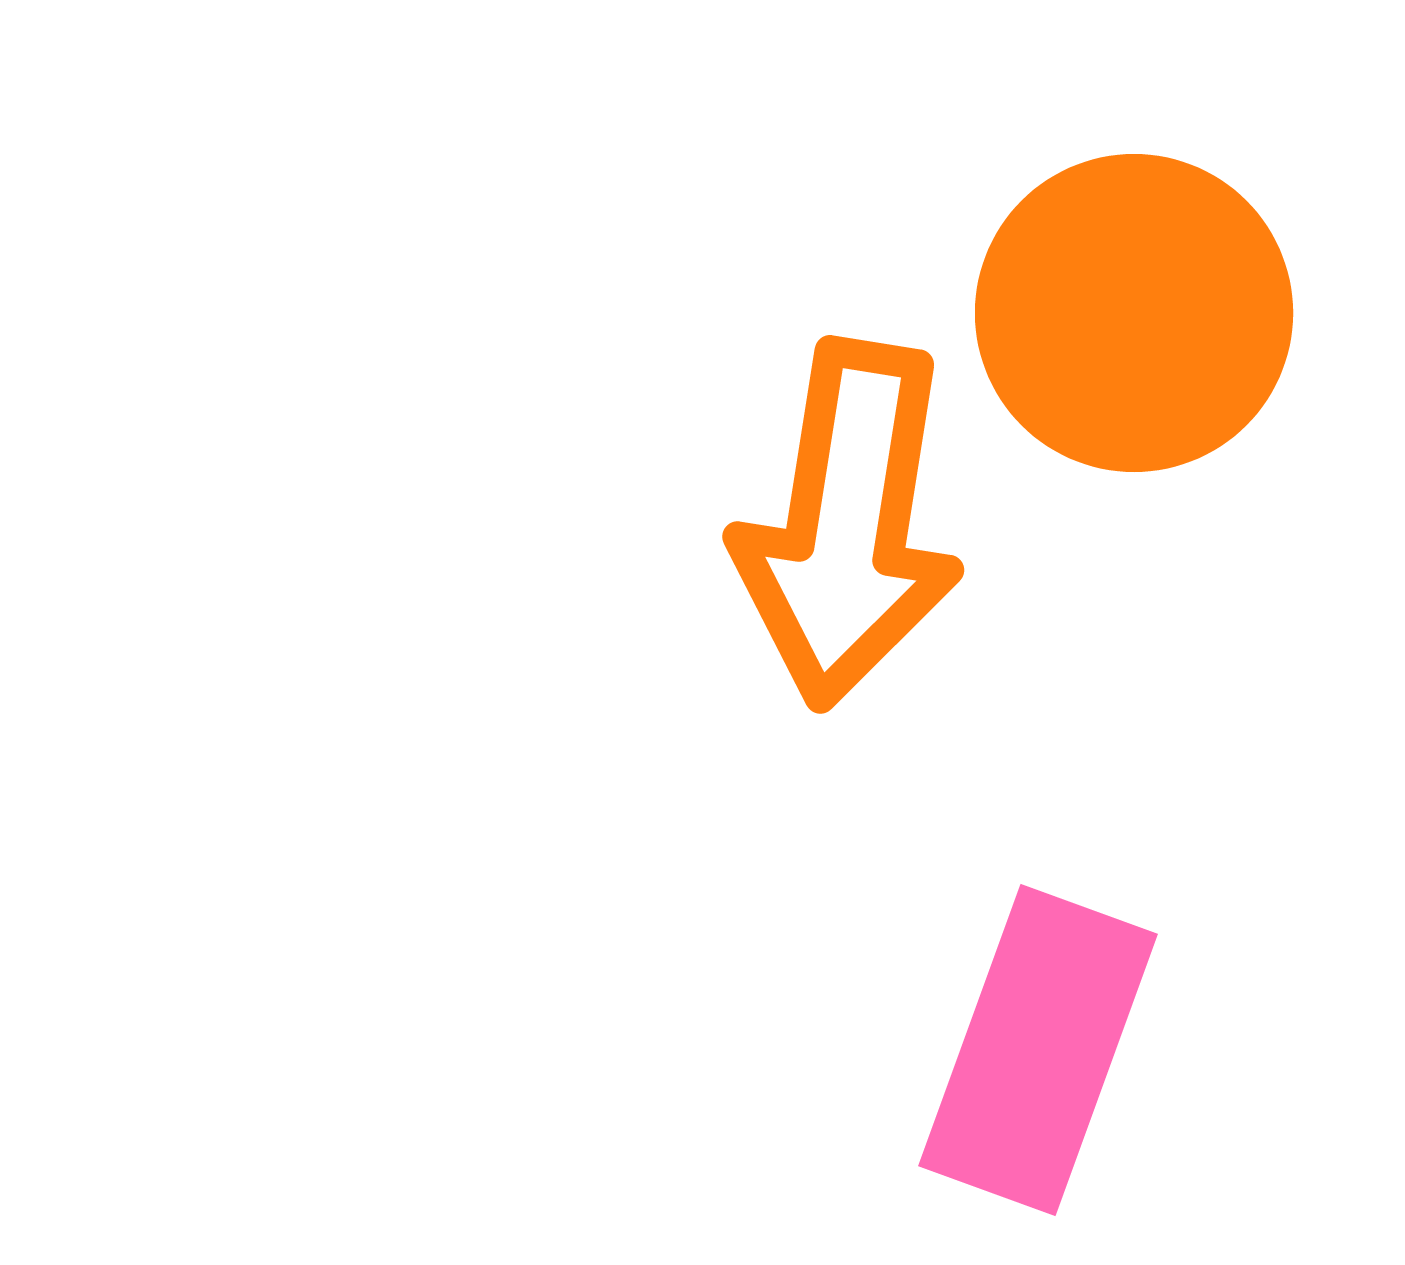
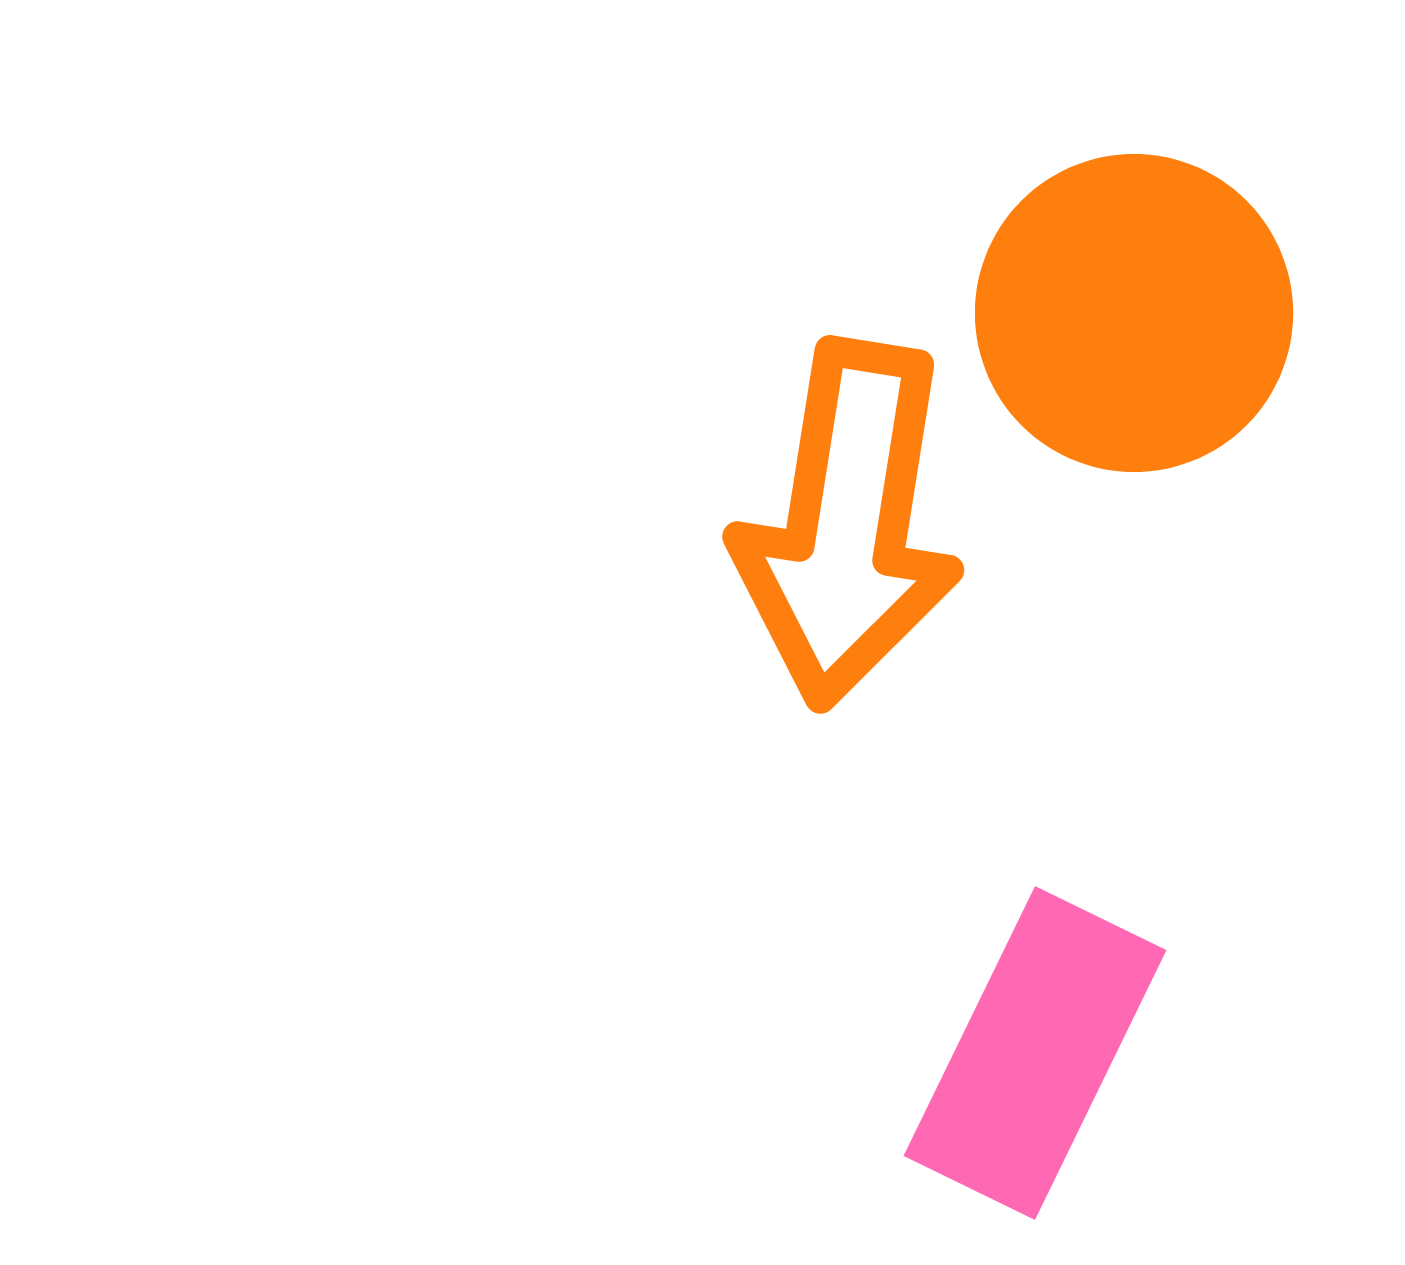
pink rectangle: moved 3 px left, 3 px down; rotated 6 degrees clockwise
